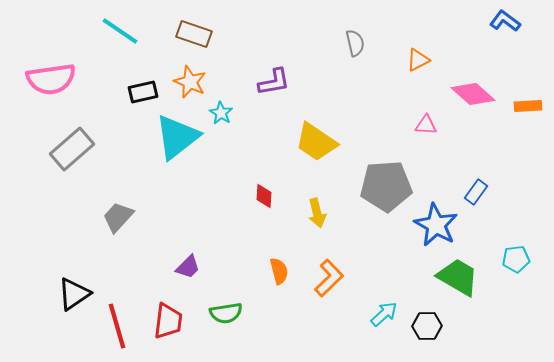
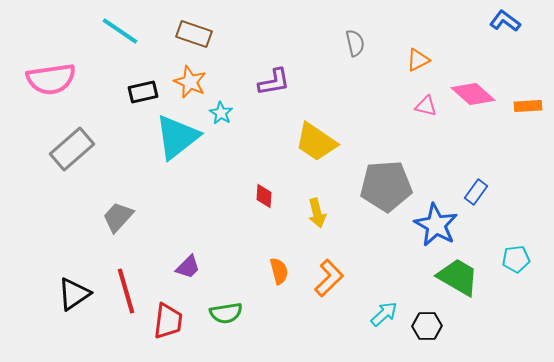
pink triangle: moved 19 px up; rotated 10 degrees clockwise
red line: moved 9 px right, 35 px up
